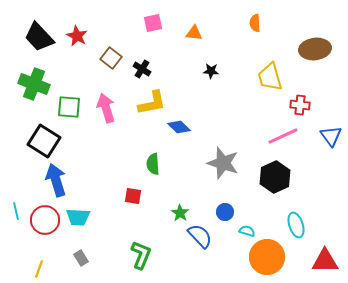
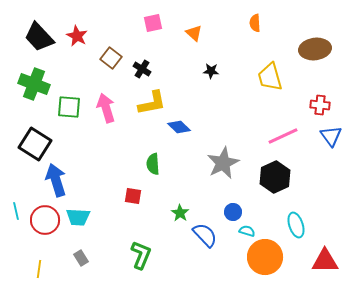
orange triangle: rotated 36 degrees clockwise
red cross: moved 20 px right
black square: moved 9 px left, 3 px down
gray star: rotated 28 degrees clockwise
blue circle: moved 8 px right
blue semicircle: moved 5 px right, 1 px up
orange circle: moved 2 px left
yellow line: rotated 12 degrees counterclockwise
